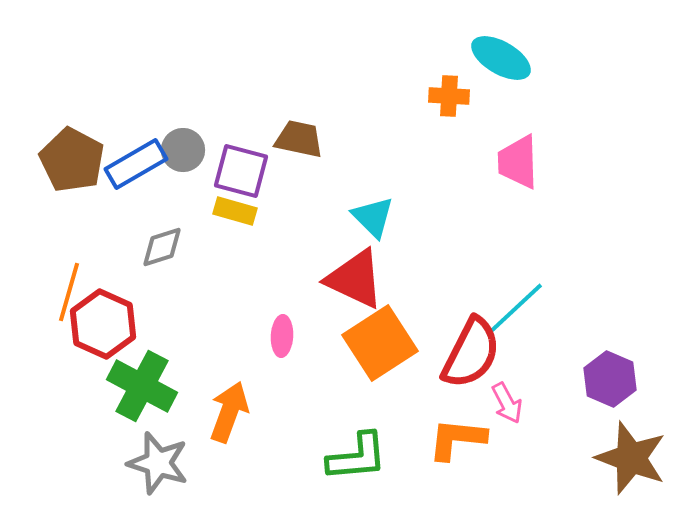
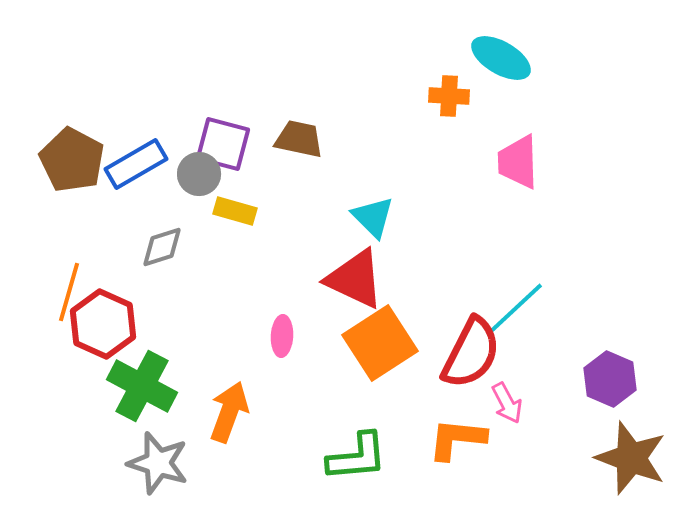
gray circle: moved 16 px right, 24 px down
purple square: moved 18 px left, 27 px up
